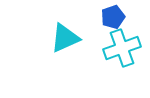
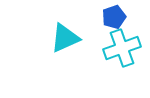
blue pentagon: moved 1 px right
